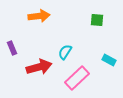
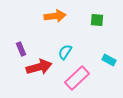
orange arrow: moved 16 px right
purple rectangle: moved 9 px right, 1 px down
